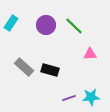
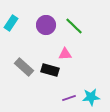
pink triangle: moved 25 px left
